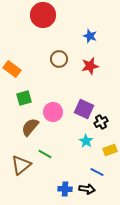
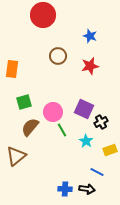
brown circle: moved 1 px left, 3 px up
orange rectangle: rotated 60 degrees clockwise
green square: moved 4 px down
green line: moved 17 px right, 24 px up; rotated 32 degrees clockwise
brown triangle: moved 5 px left, 9 px up
